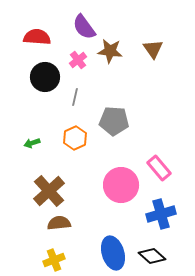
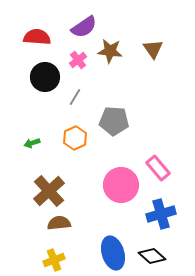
purple semicircle: rotated 88 degrees counterclockwise
gray line: rotated 18 degrees clockwise
pink rectangle: moved 1 px left
